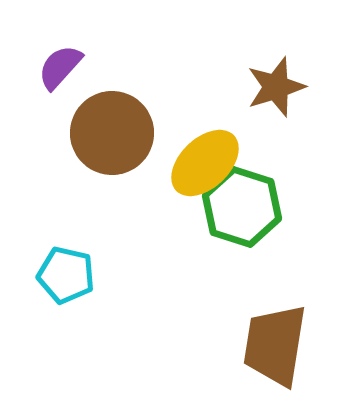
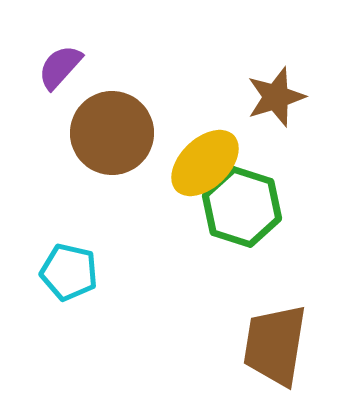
brown star: moved 10 px down
cyan pentagon: moved 3 px right, 3 px up
